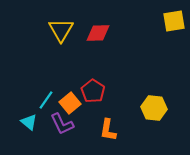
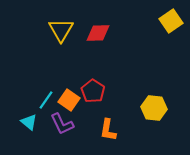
yellow square: moved 3 px left; rotated 25 degrees counterclockwise
orange square: moved 1 px left, 3 px up; rotated 15 degrees counterclockwise
